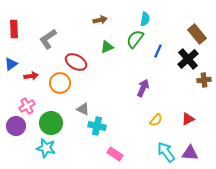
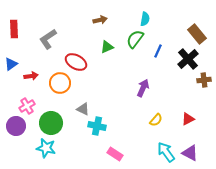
purple triangle: rotated 24 degrees clockwise
